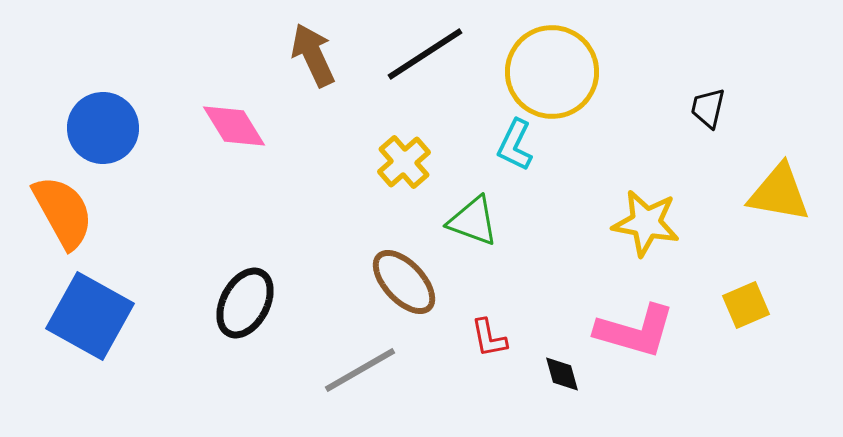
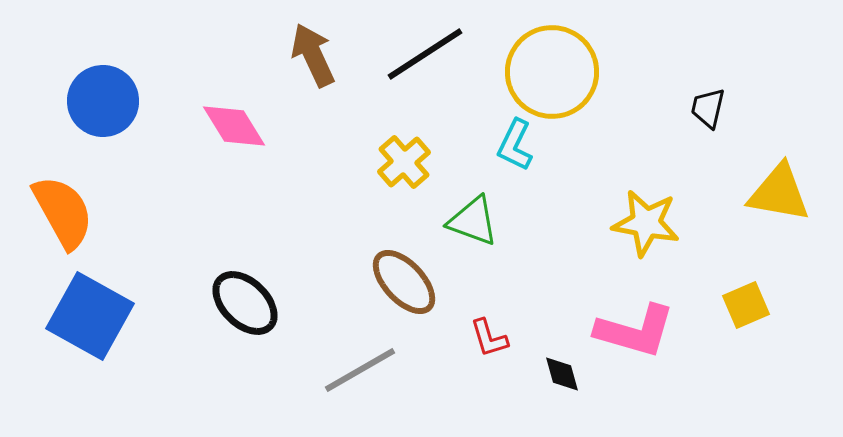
blue circle: moved 27 px up
black ellipse: rotated 74 degrees counterclockwise
red L-shape: rotated 6 degrees counterclockwise
